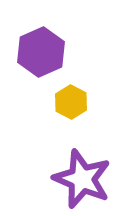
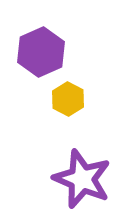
yellow hexagon: moved 3 px left, 3 px up
